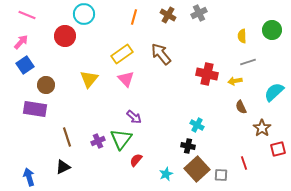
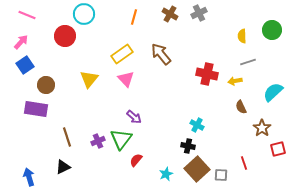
brown cross: moved 2 px right, 1 px up
cyan semicircle: moved 1 px left
purple rectangle: moved 1 px right
